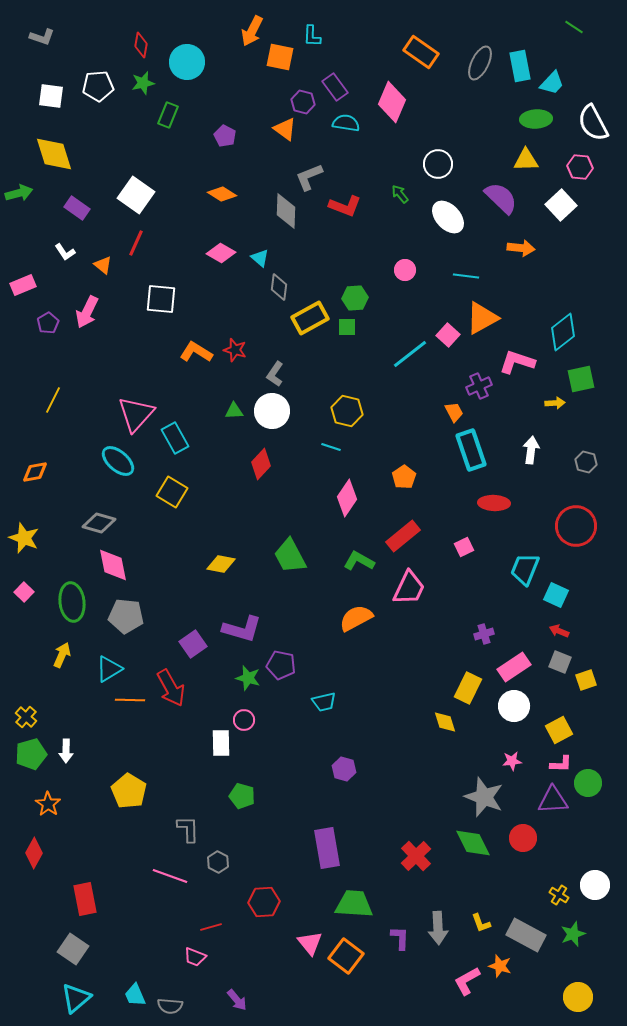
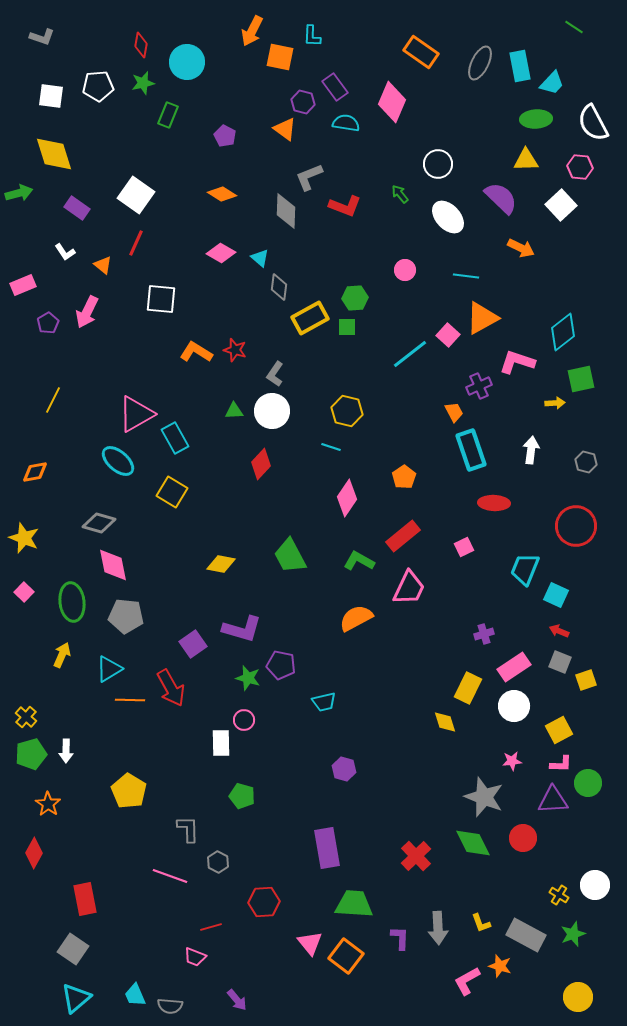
orange arrow at (521, 248): rotated 20 degrees clockwise
pink triangle at (136, 414): rotated 18 degrees clockwise
